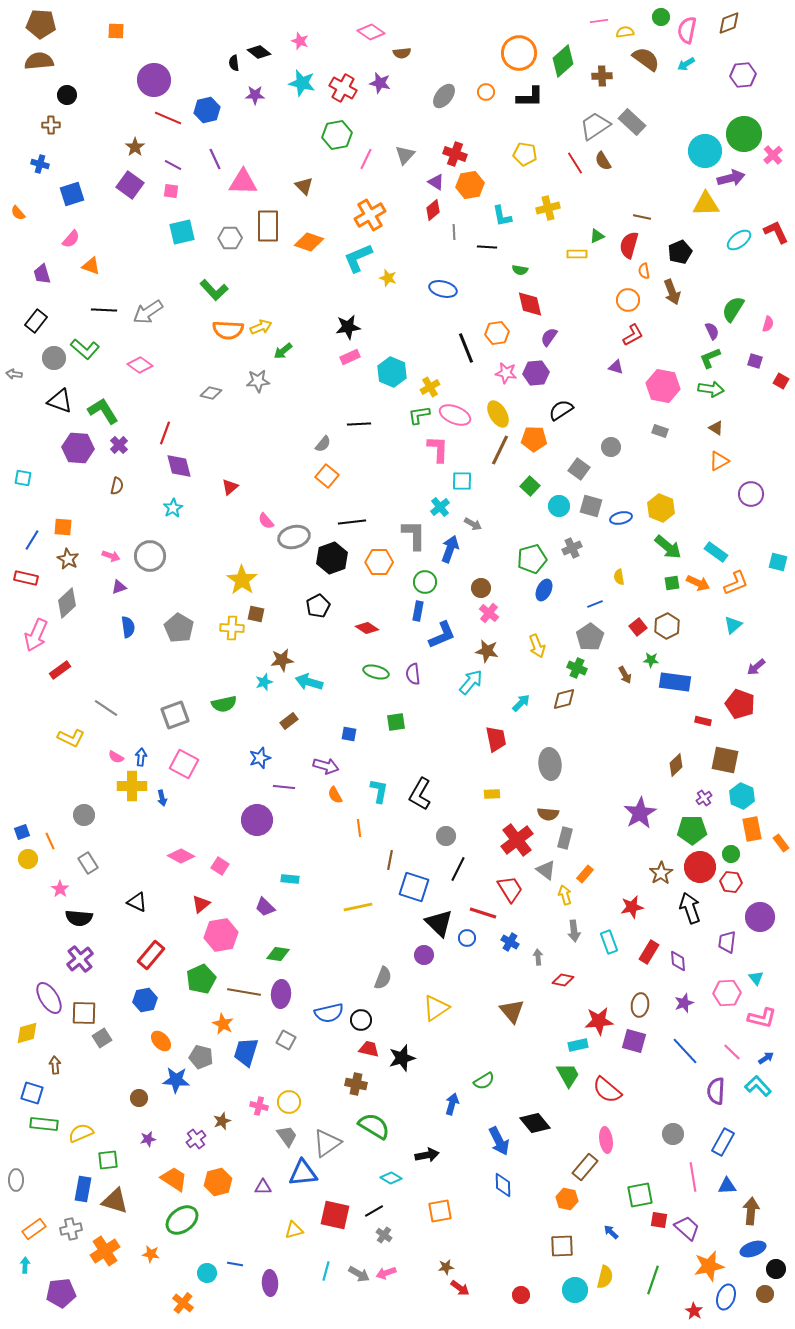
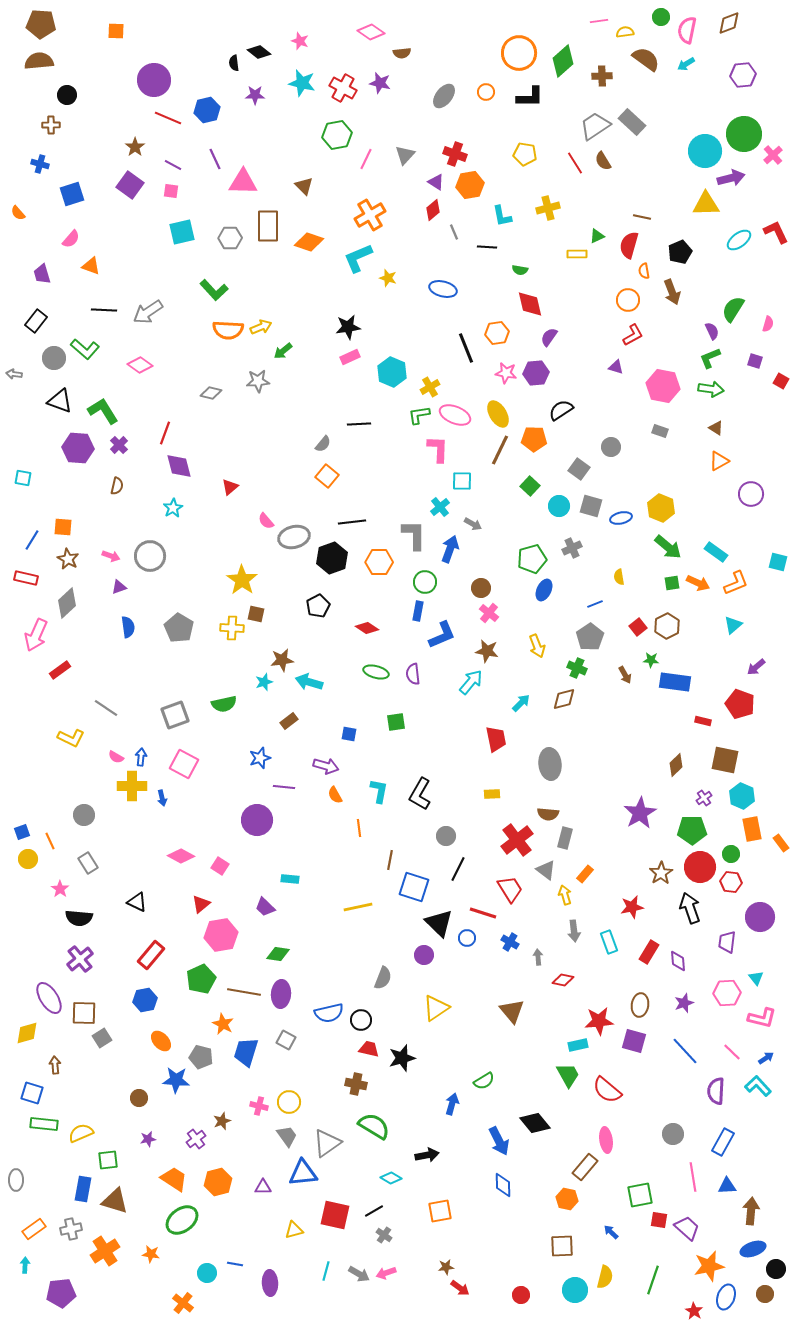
gray line at (454, 232): rotated 21 degrees counterclockwise
